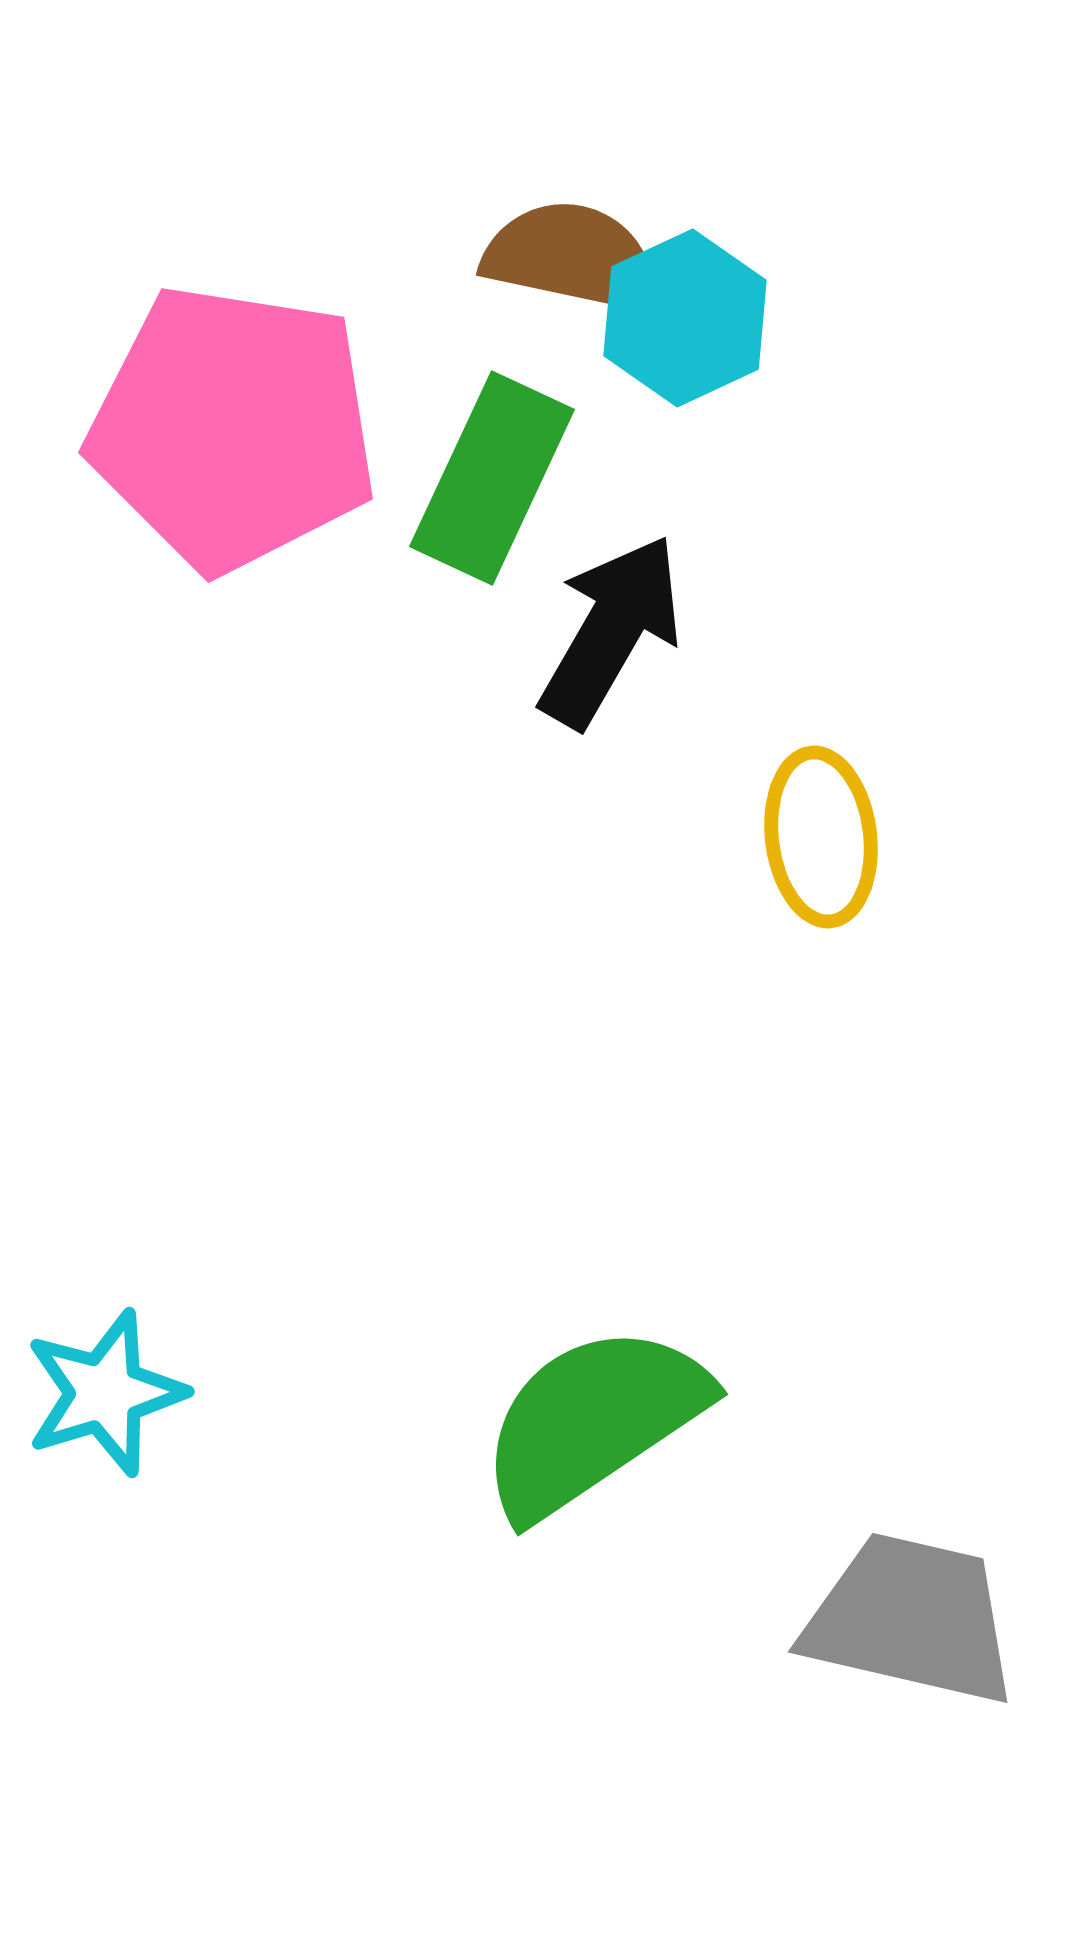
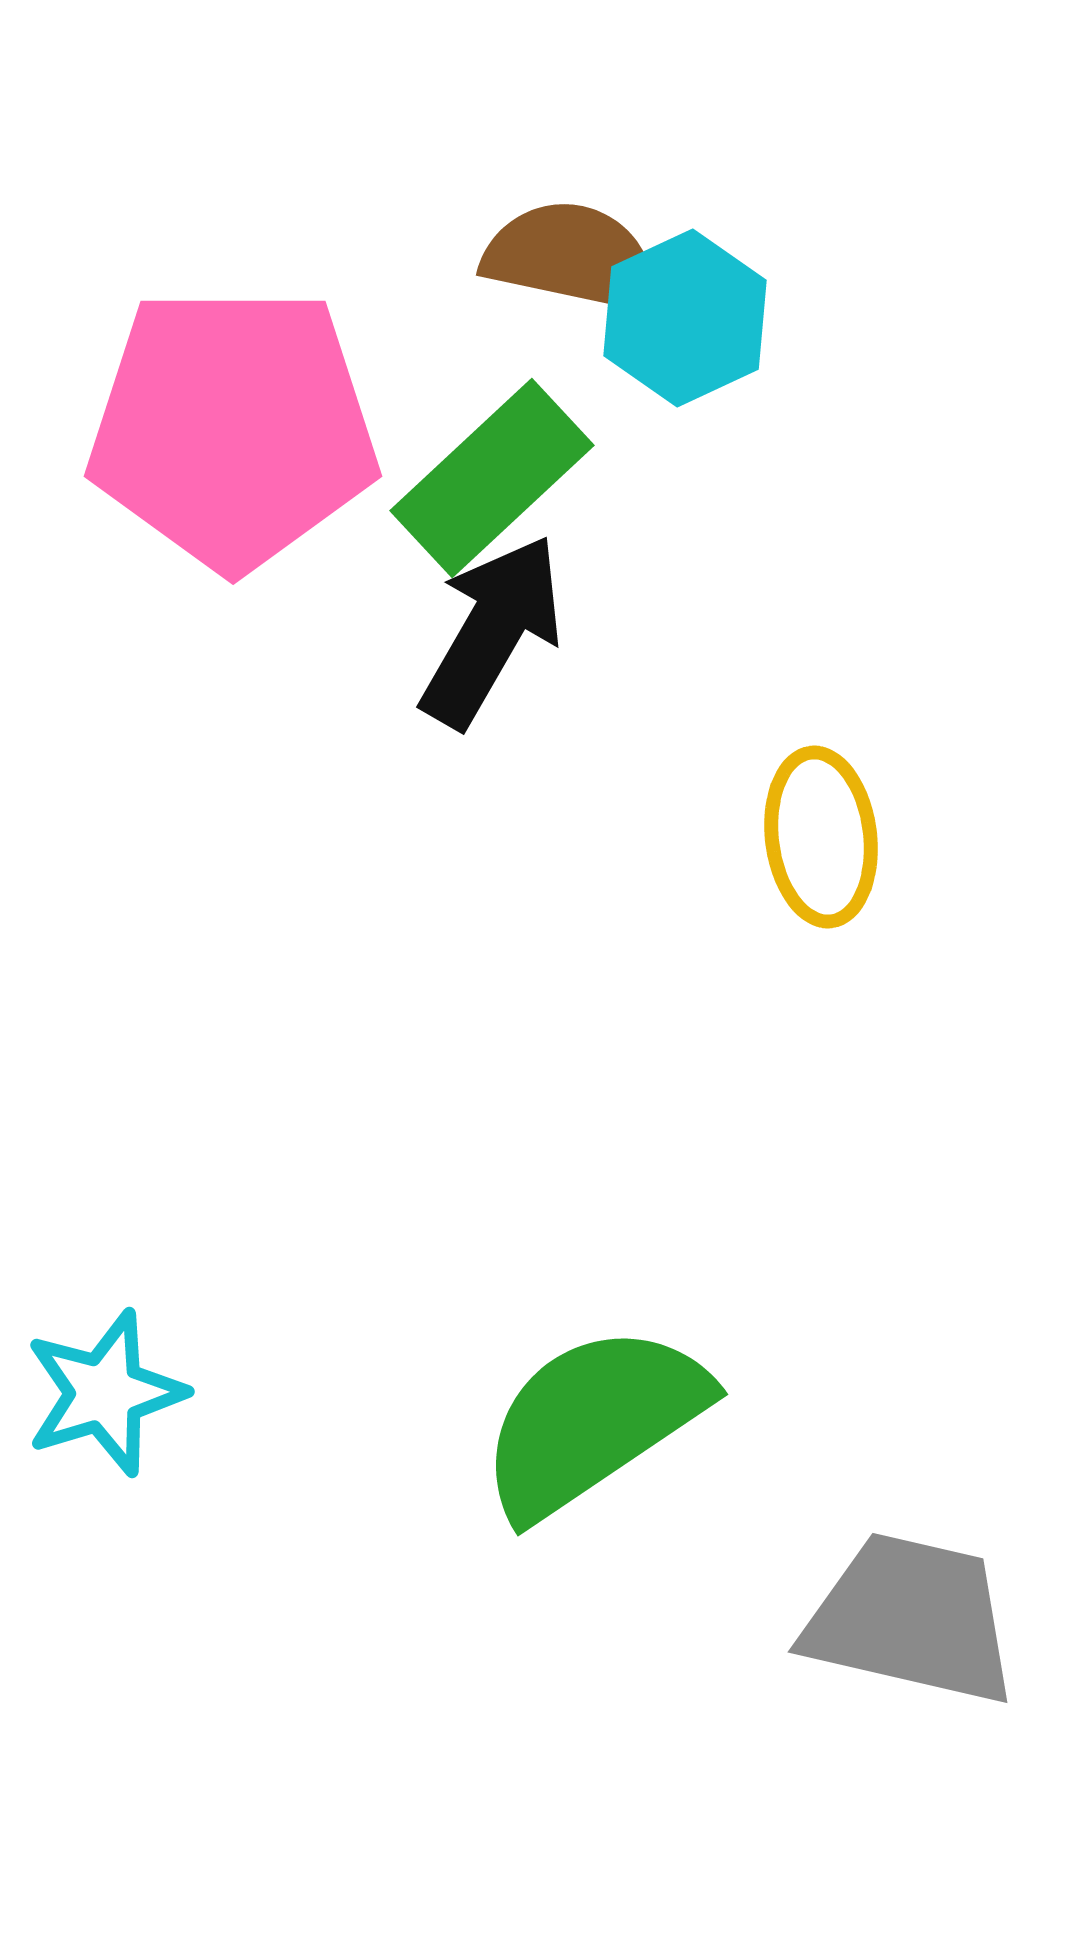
pink pentagon: rotated 9 degrees counterclockwise
green rectangle: rotated 22 degrees clockwise
black arrow: moved 119 px left
